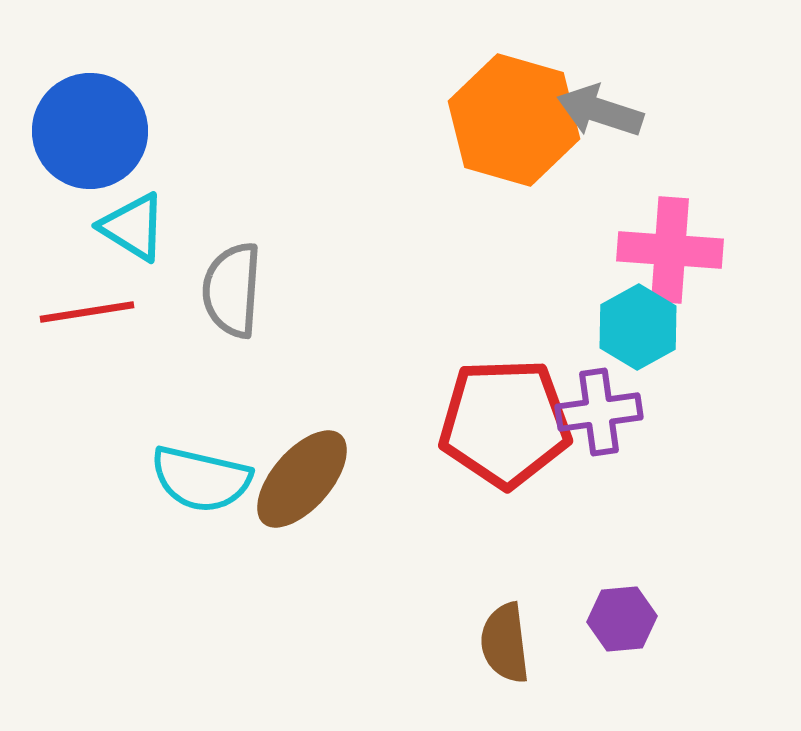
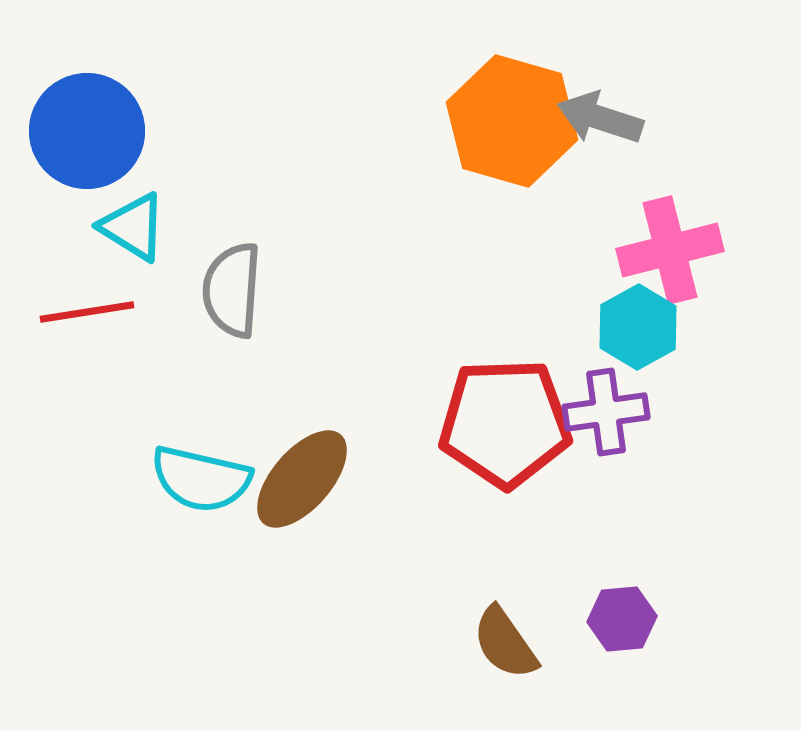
gray arrow: moved 7 px down
orange hexagon: moved 2 px left, 1 px down
blue circle: moved 3 px left
pink cross: rotated 18 degrees counterclockwise
purple cross: moved 7 px right
brown semicircle: rotated 28 degrees counterclockwise
